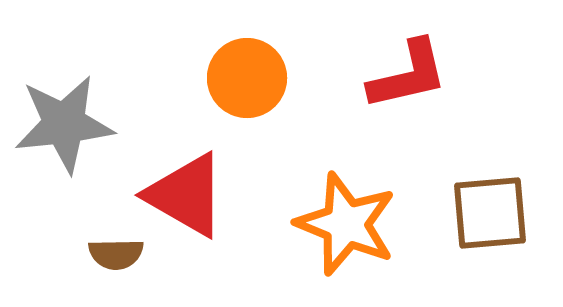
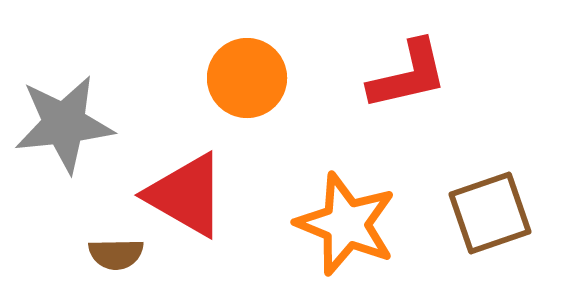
brown square: rotated 14 degrees counterclockwise
